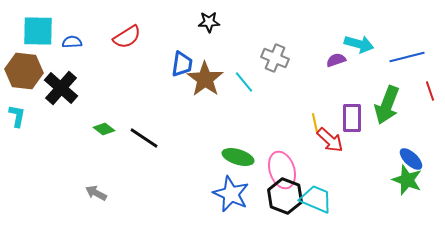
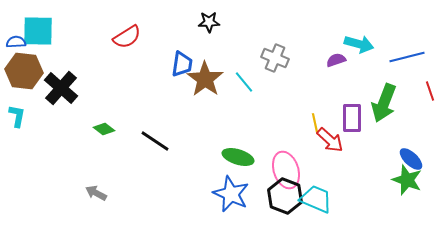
blue semicircle: moved 56 px left
green arrow: moved 3 px left, 2 px up
black line: moved 11 px right, 3 px down
pink ellipse: moved 4 px right
